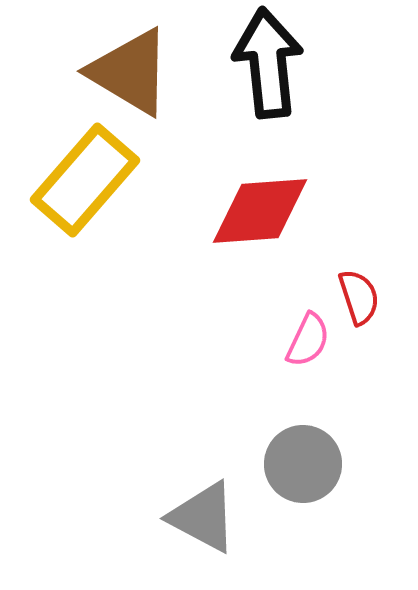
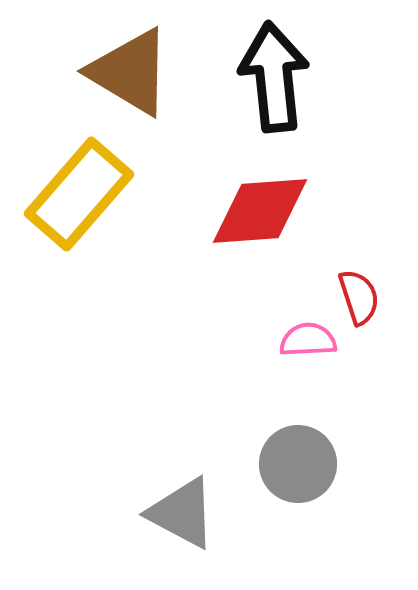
black arrow: moved 6 px right, 14 px down
yellow rectangle: moved 6 px left, 14 px down
pink semicircle: rotated 118 degrees counterclockwise
gray circle: moved 5 px left
gray triangle: moved 21 px left, 4 px up
